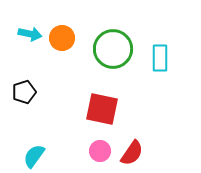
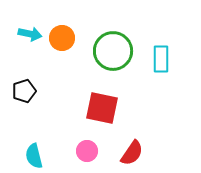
green circle: moved 2 px down
cyan rectangle: moved 1 px right, 1 px down
black pentagon: moved 1 px up
red square: moved 1 px up
pink circle: moved 13 px left
cyan semicircle: rotated 50 degrees counterclockwise
